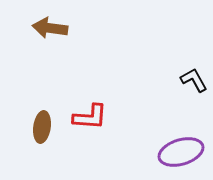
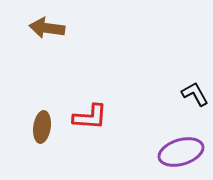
brown arrow: moved 3 px left
black L-shape: moved 1 px right, 14 px down
